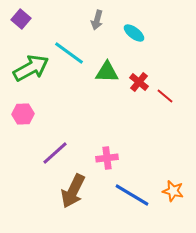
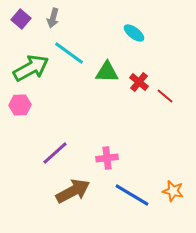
gray arrow: moved 44 px left, 2 px up
pink hexagon: moved 3 px left, 9 px up
brown arrow: rotated 144 degrees counterclockwise
